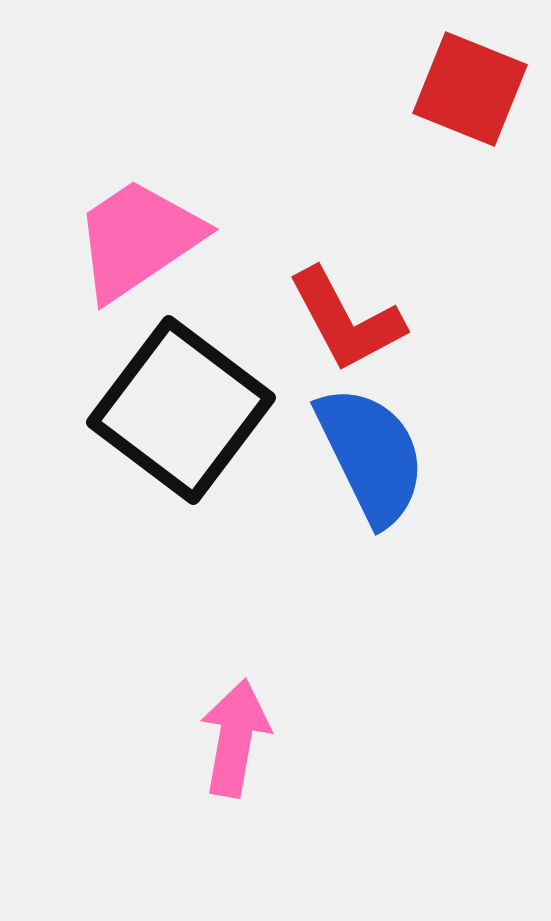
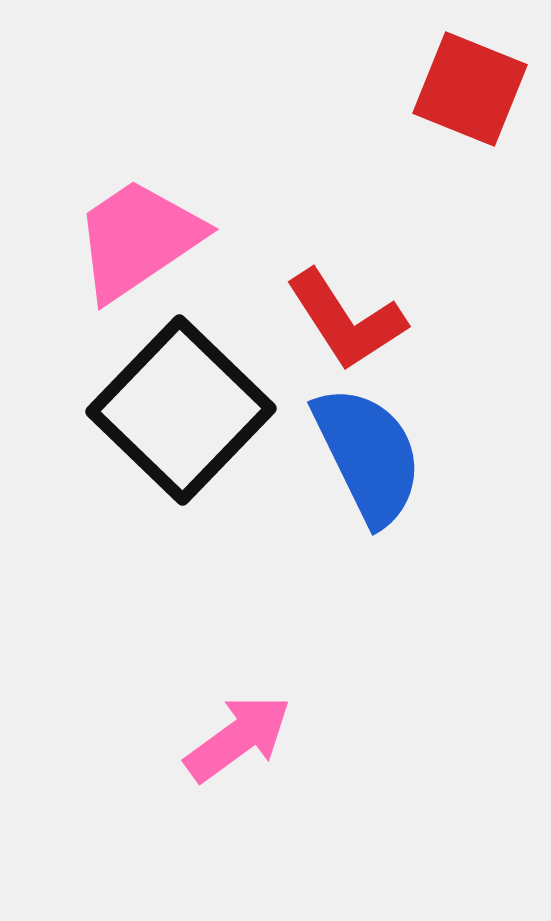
red L-shape: rotated 5 degrees counterclockwise
black square: rotated 7 degrees clockwise
blue semicircle: moved 3 px left
pink arrow: moved 3 px right; rotated 44 degrees clockwise
